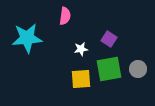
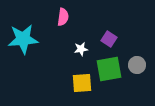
pink semicircle: moved 2 px left, 1 px down
cyan star: moved 4 px left, 1 px down
gray circle: moved 1 px left, 4 px up
yellow square: moved 1 px right, 4 px down
